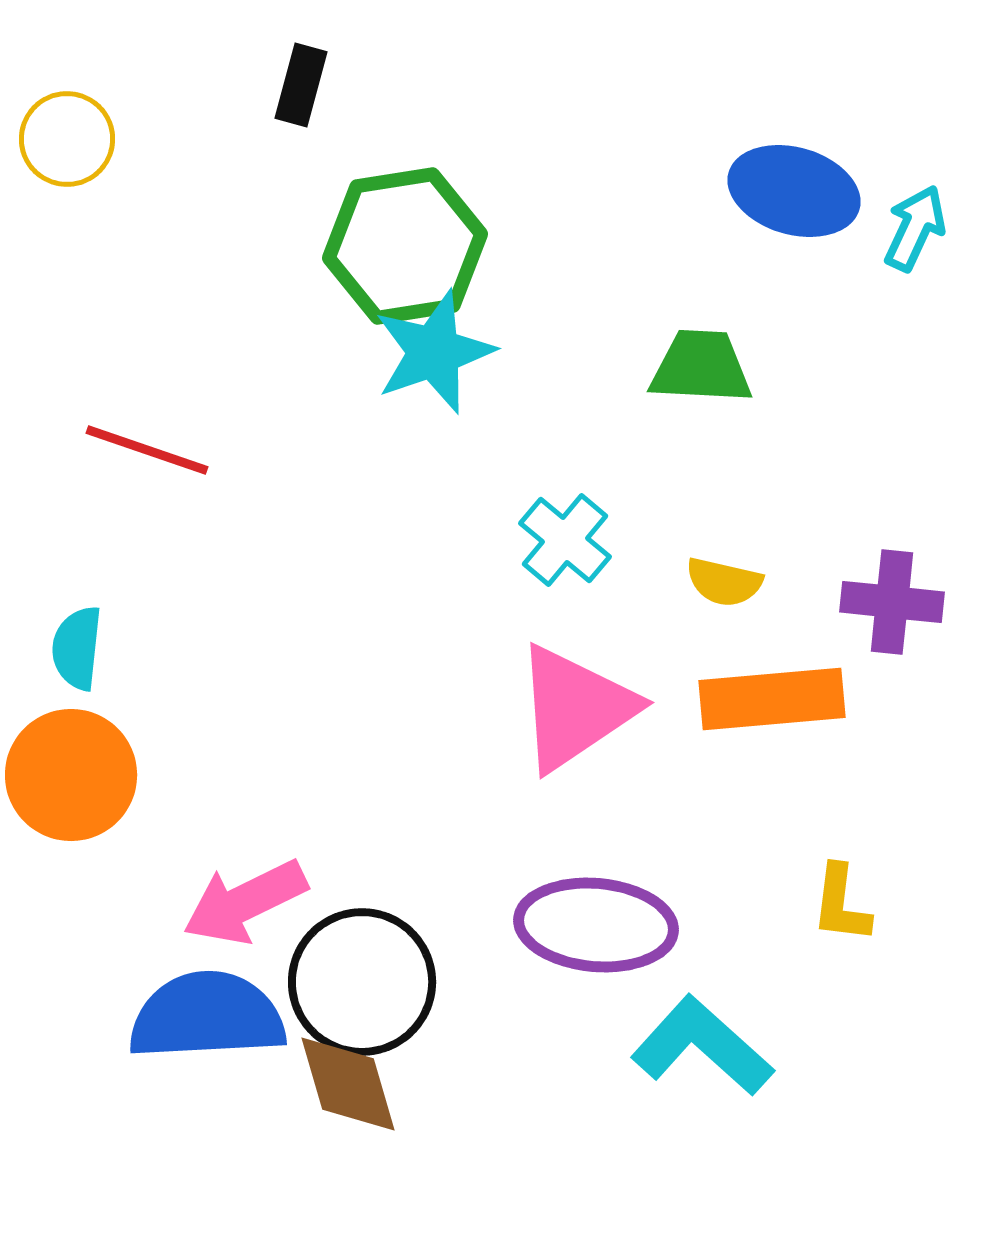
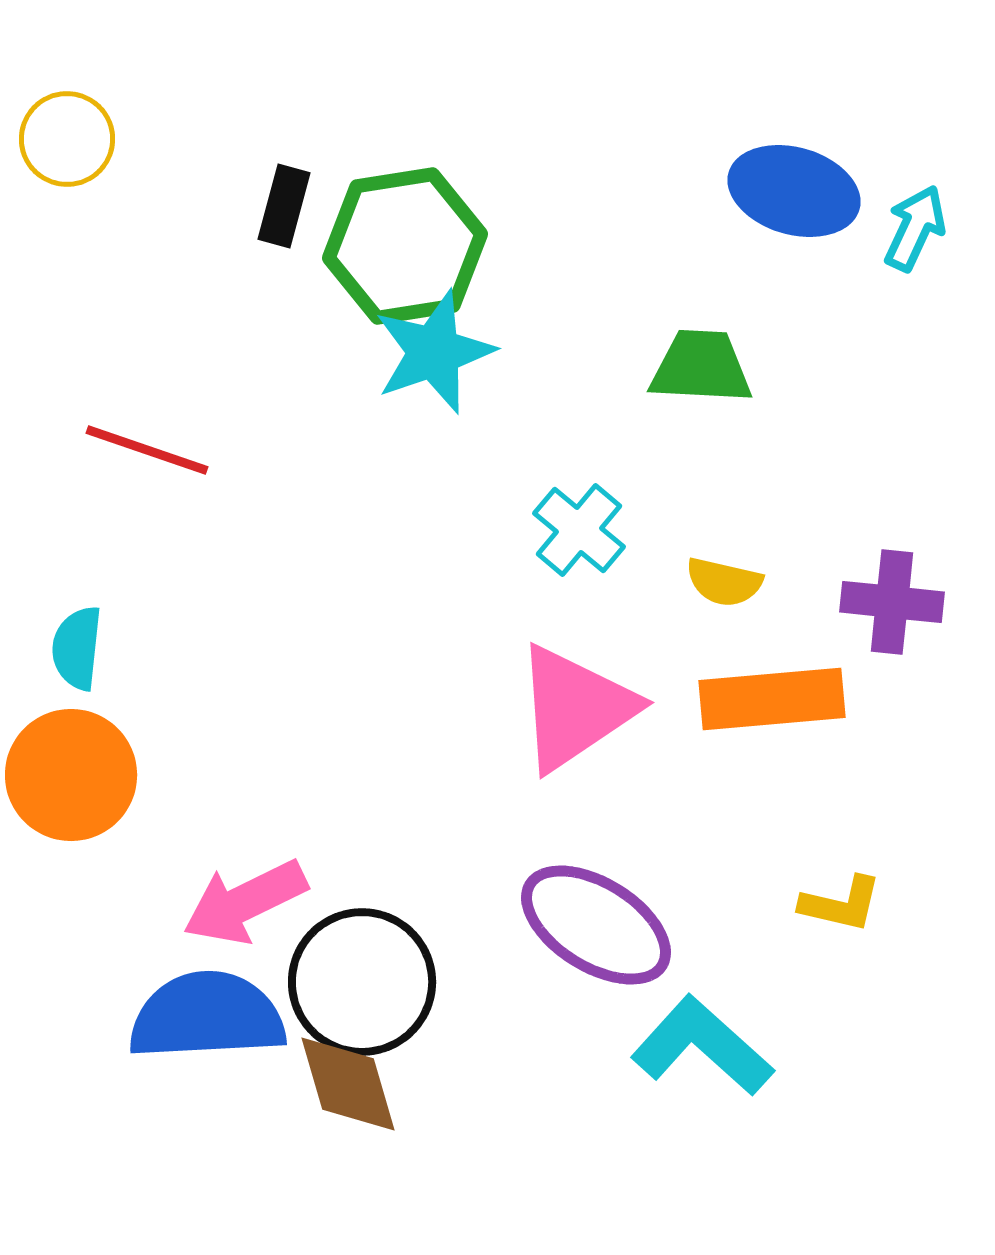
black rectangle: moved 17 px left, 121 px down
cyan cross: moved 14 px right, 10 px up
yellow L-shape: rotated 84 degrees counterclockwise
purple ellipse: rotated 27 degrees clockwise
